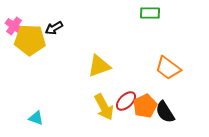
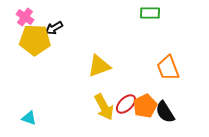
pink cross: moved 11 px right, 9 px up
yellow pentagon: moved 5 px right
orange trapezoid: rotated 32 degrees clockwise
red ellipse: moved 3 px down
cyan triangle: moved 7 px left
